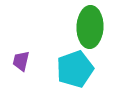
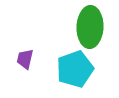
purple trapezoid: moved 4 px right, 2 px up
